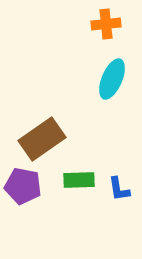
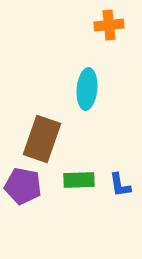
orange cross: moved 3 px right, 1 px down
cyan ellipse: moved 25 px left, 10 px down; rotated 18 degrees counterclockwise
brown rectangle: rotated 36 degrees counterclockwise
blue L-shape: moved 1 px right, 4 px up
